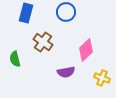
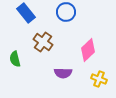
blue rectangle: rotated 54 degrees counterclockwise
pink diamond: moved 2 px right
purple semicircle: moved 3 px left, 1 px down; rotated 12 degrees clockwise
yellow cross: moved 3 px left, 1 px down
